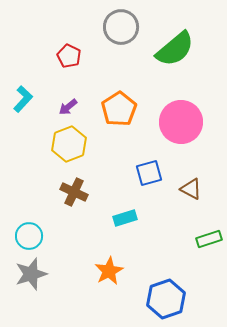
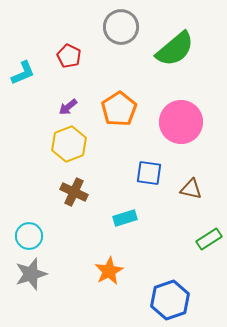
cyan L-shape: moved 26 px up; rotated 24 degrees clockwise
blue square: rotated 24 degrees clockwise
brown triangle: rotated 15 degrees counterclockwise
green rectangle: rotated 15 degrees counterclockwise
blue hexagon: moved 4 px right, 1 px down
